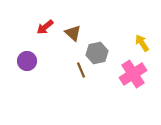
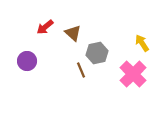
pink cross: rotated 12 degrees counterclockwise
